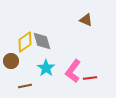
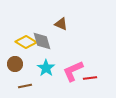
brown triangle: moved 25 px left, 4 px down
yellow diamond: moved 1 px right; rotated 65 degrees clockwise
brown circle: moved 4 px right, 3 px down
pink L-shape: rotated 30 degrees clockwise
